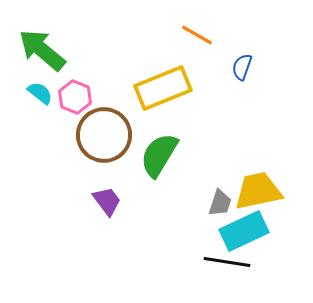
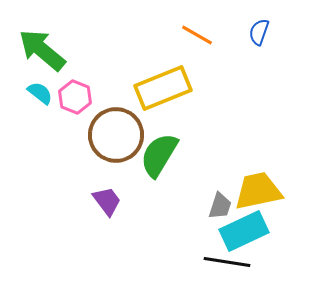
blue semicircle: moved 17 px right, 35 px up
brown circle: moved 12 px right
gray trapezoid: moved 3 px down
